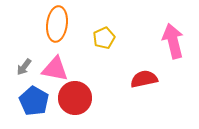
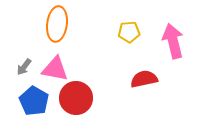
yellow pentagon: moved 25 px right, 6 px up; rotated 20 degrees clockwise
red circle: moved 1 px right
